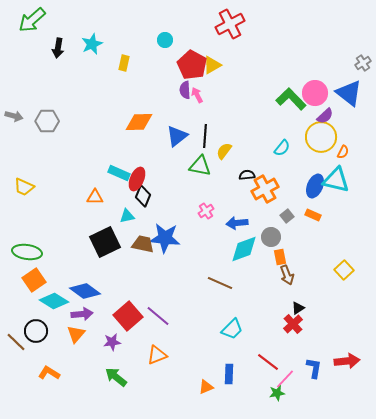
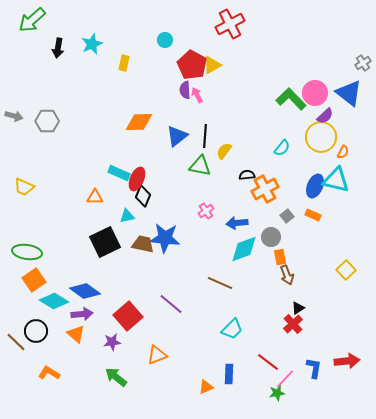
yellow square at (344, 270): moved 2 px right
purple line at (158, 316): moved 13 px right, 12 px up
orange triangle at (76, 334): rotated 30 degrees counterclockwise
